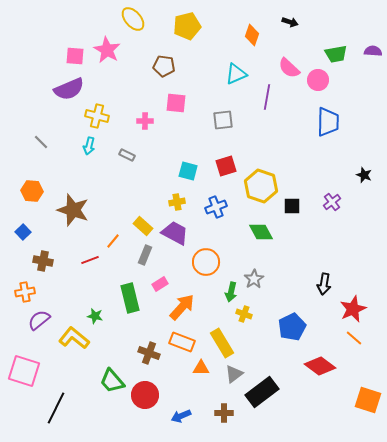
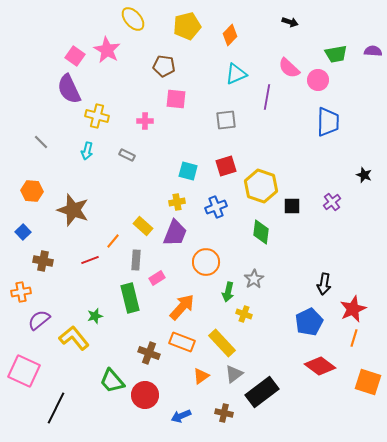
orange diamond at (252, 35): moved 22 px left; rotated 25 degrees clockwise
pink square at (75, 56): rotated 30 degrees clockwise
purple semicircle at (69, 89): rotated 88 degrees clockwise
pink square at (176, 103): moved 4 px up
gray square at (223, 120): moved 3 px right
cyan arrow at (89, 146): moved 2 px left, 5 px down
green diamond at (261, 232): rotated 35 degrees clockwise
purple trapezoid at (175, 233): rotated 84 degrees clockwise
gray rectangle at (145, 255): moved 9 px left, 5 px down; rotated 18 degrees counterclockwise
pink rectangle at (160, 284): moved 3 px left, 6 px up
orange cross at (25, 292): moved 4 px left
green arrow at (231, 292): moved 3 px left
green star at (95, 316): rotated 28 degrees counterclockwise
blue pentagon at (292, 327): moved 17 px right, 5 px up
yellow L-shape at (74, 338): rotated 12 degrees clockwise
orange line at (354, 338): rotated 66 degrees clockwise
yellow rectangle at (222, 343): rotated 12 degrees counterclockwise
orange triangle at (201, 368): moved 8 px down; rotated 36 degrees counterclockwise
pink square at (24, 371): rotated 8 degrees clockwise
orange square at (368, 400): moved 18 px up
brown cross at (224, 413): rotated 12 degrees clockwise
